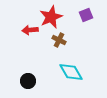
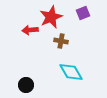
purple square: moved 3 px left, 2 px up
brown cross: moved 2 px right, 1 px down; rotated 16 degrees counterclockwise
black circle: moved 2 px left, 4 px down
